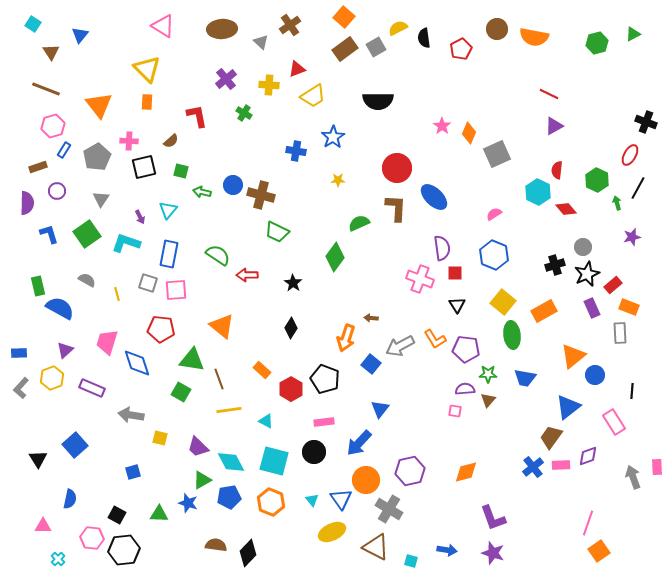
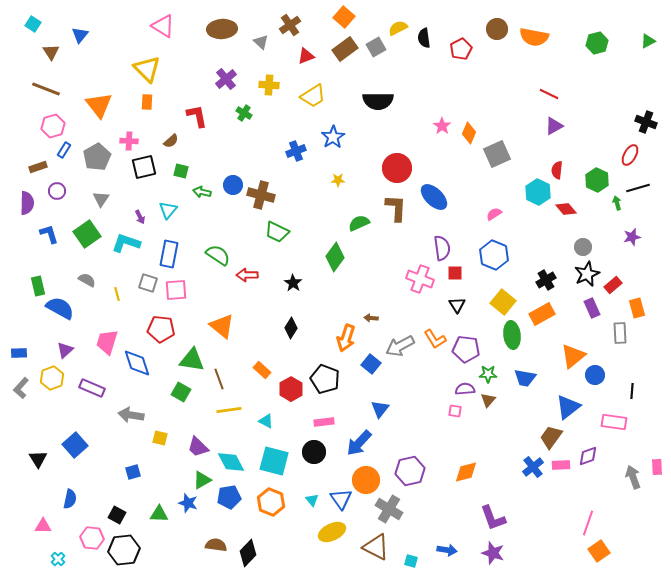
green triangle at (633, 34): moved 15 px right, 7 px down
red triangle at (297, 69): moved 9 px right, 13 px up
blue cross at (296, 151): rotated 30 degrees counterclockwise
black line at (638, 188): rotated 45 degrees clockwise
black cross at (555, 265): moved 9 px left, 15 px down; rotated 12 degrees counterclockwise
orange rectangle at (629, 307): moved 8 px right, 1 px down; rotated 54 degrees clockwise
orange rectangle at (544, 311): moved 2 px left, 3 px down
pink rectangle at (614, 422): rotated 50 degrees counterclockwise
